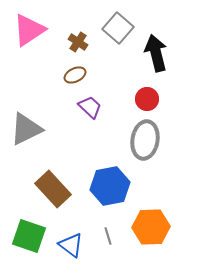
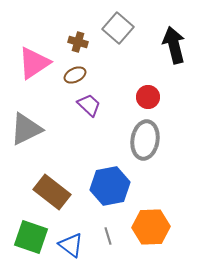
pink triangle: moved 5 px right, 33 px down
brown cross: rotated 18 degrees counterclockwise
black arrow: moved 18 px right, 8 px up
red circle: moved 1 px right, 2 px up
purple trapezoid: moved 1 px left, 2 px up
brown rectangle: moved 1 px left, 3 px down; rotated 9 degrees counterclockwise
green square: moved 2 px right, 1 px down
